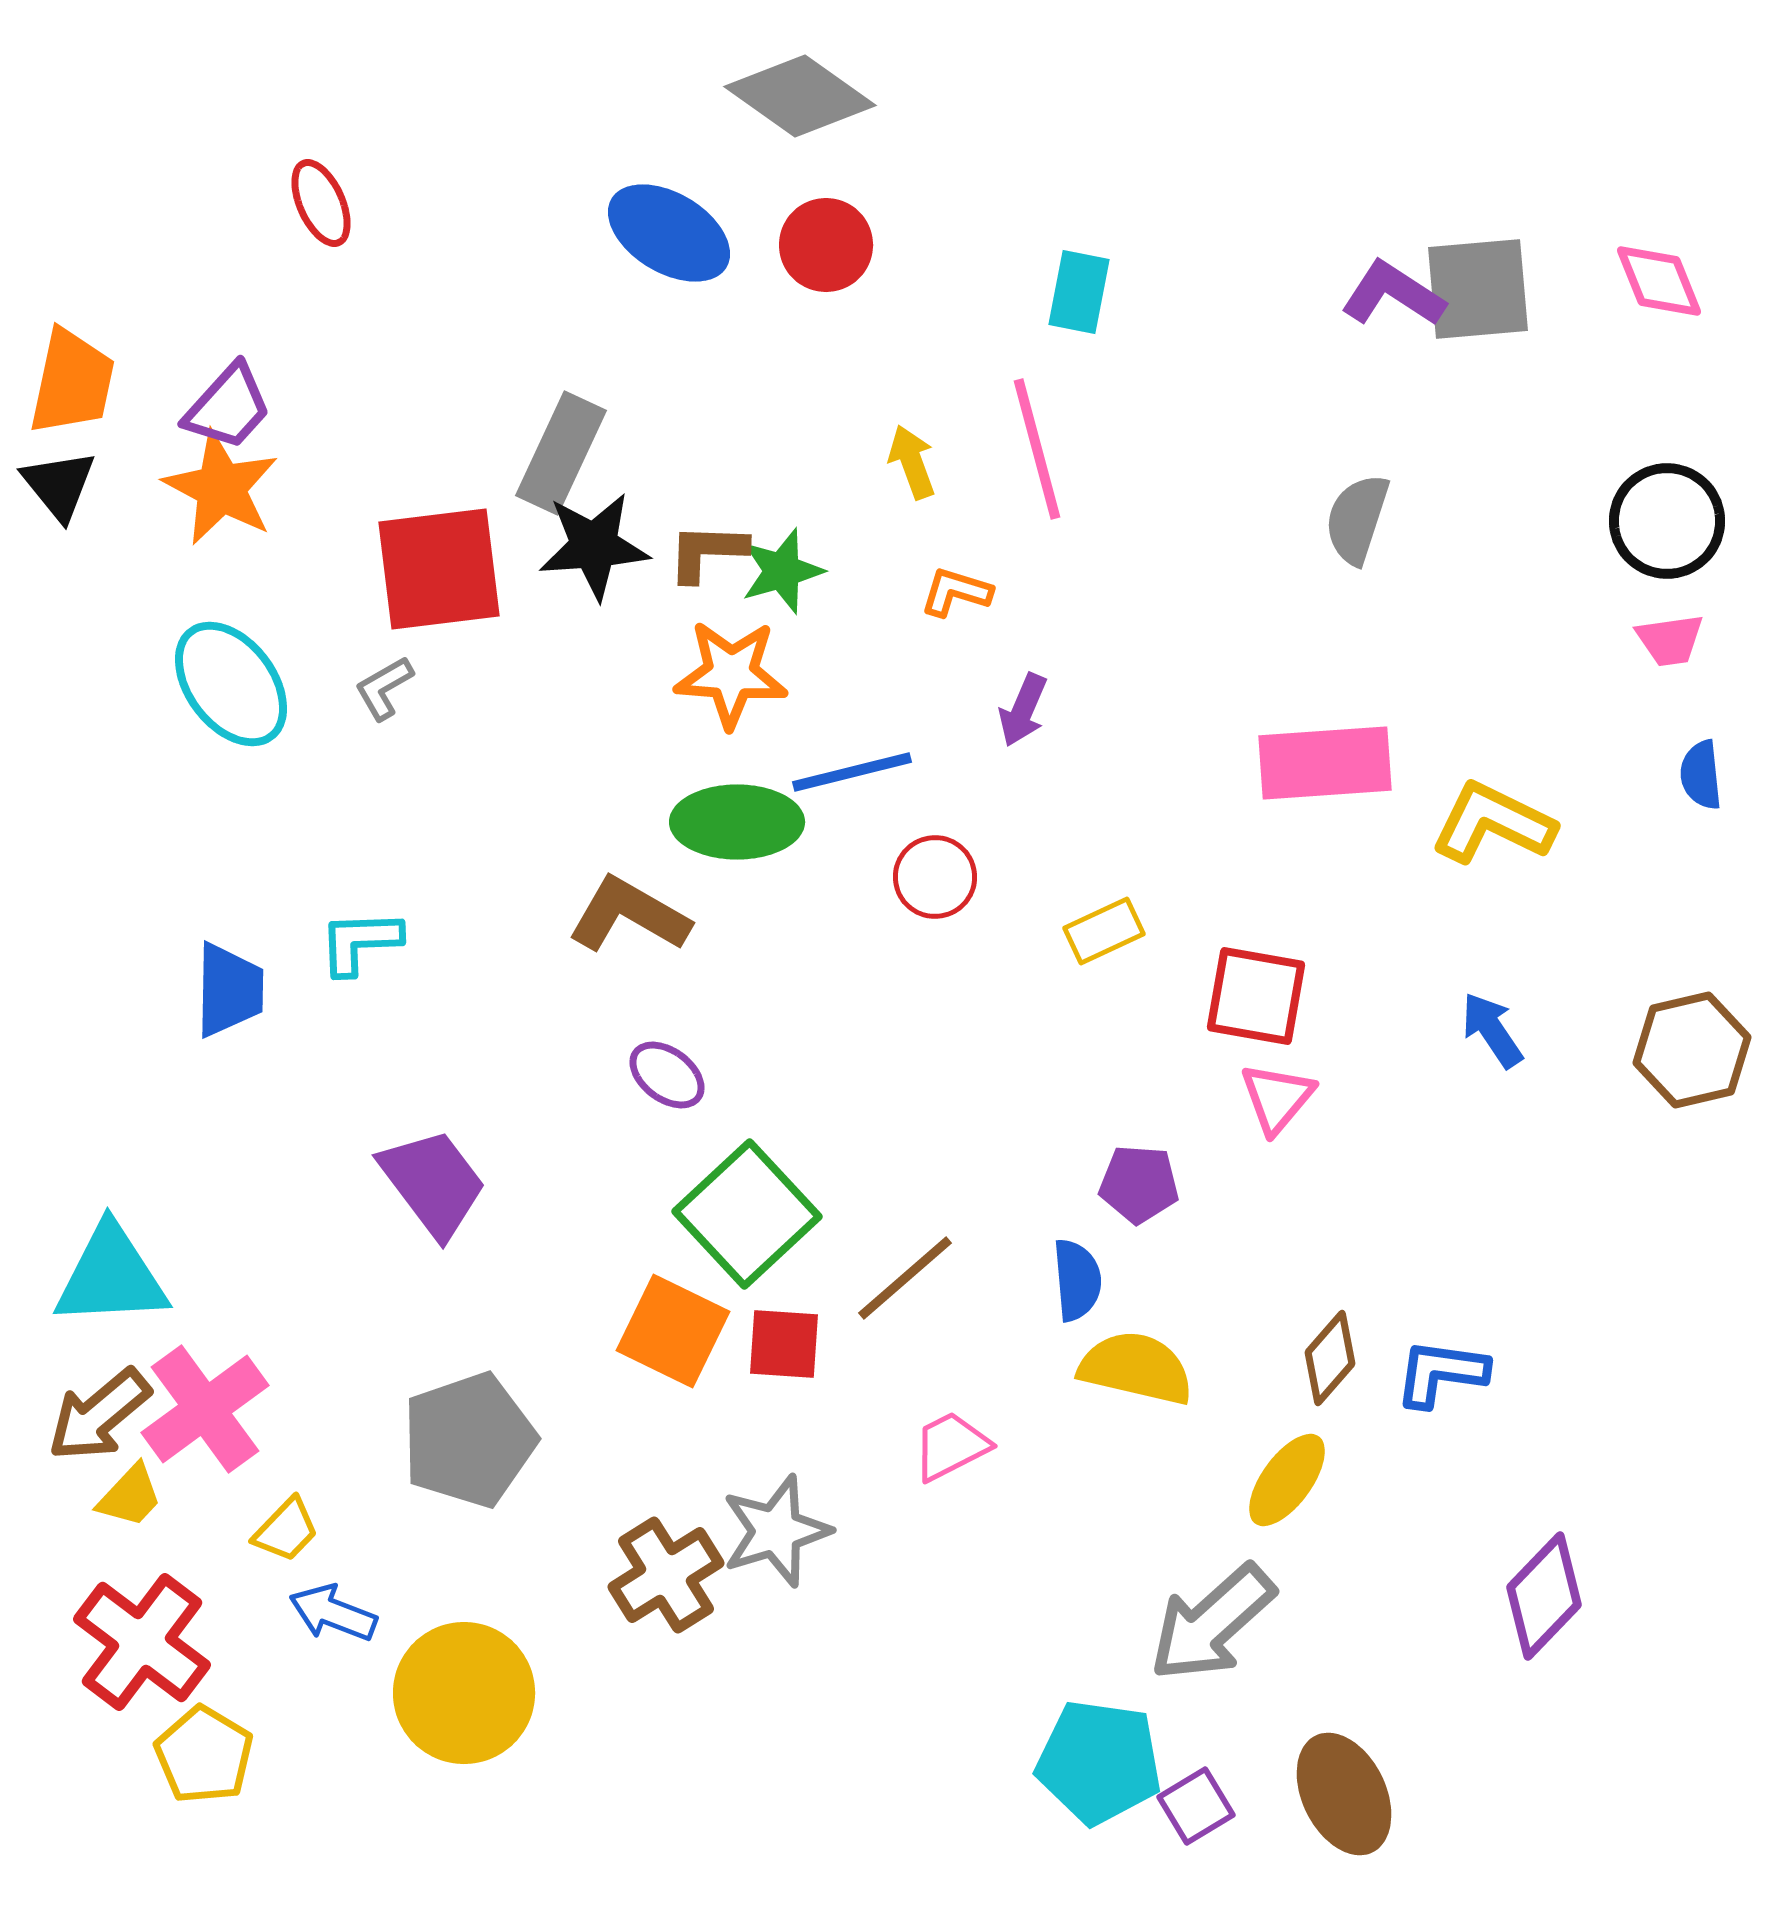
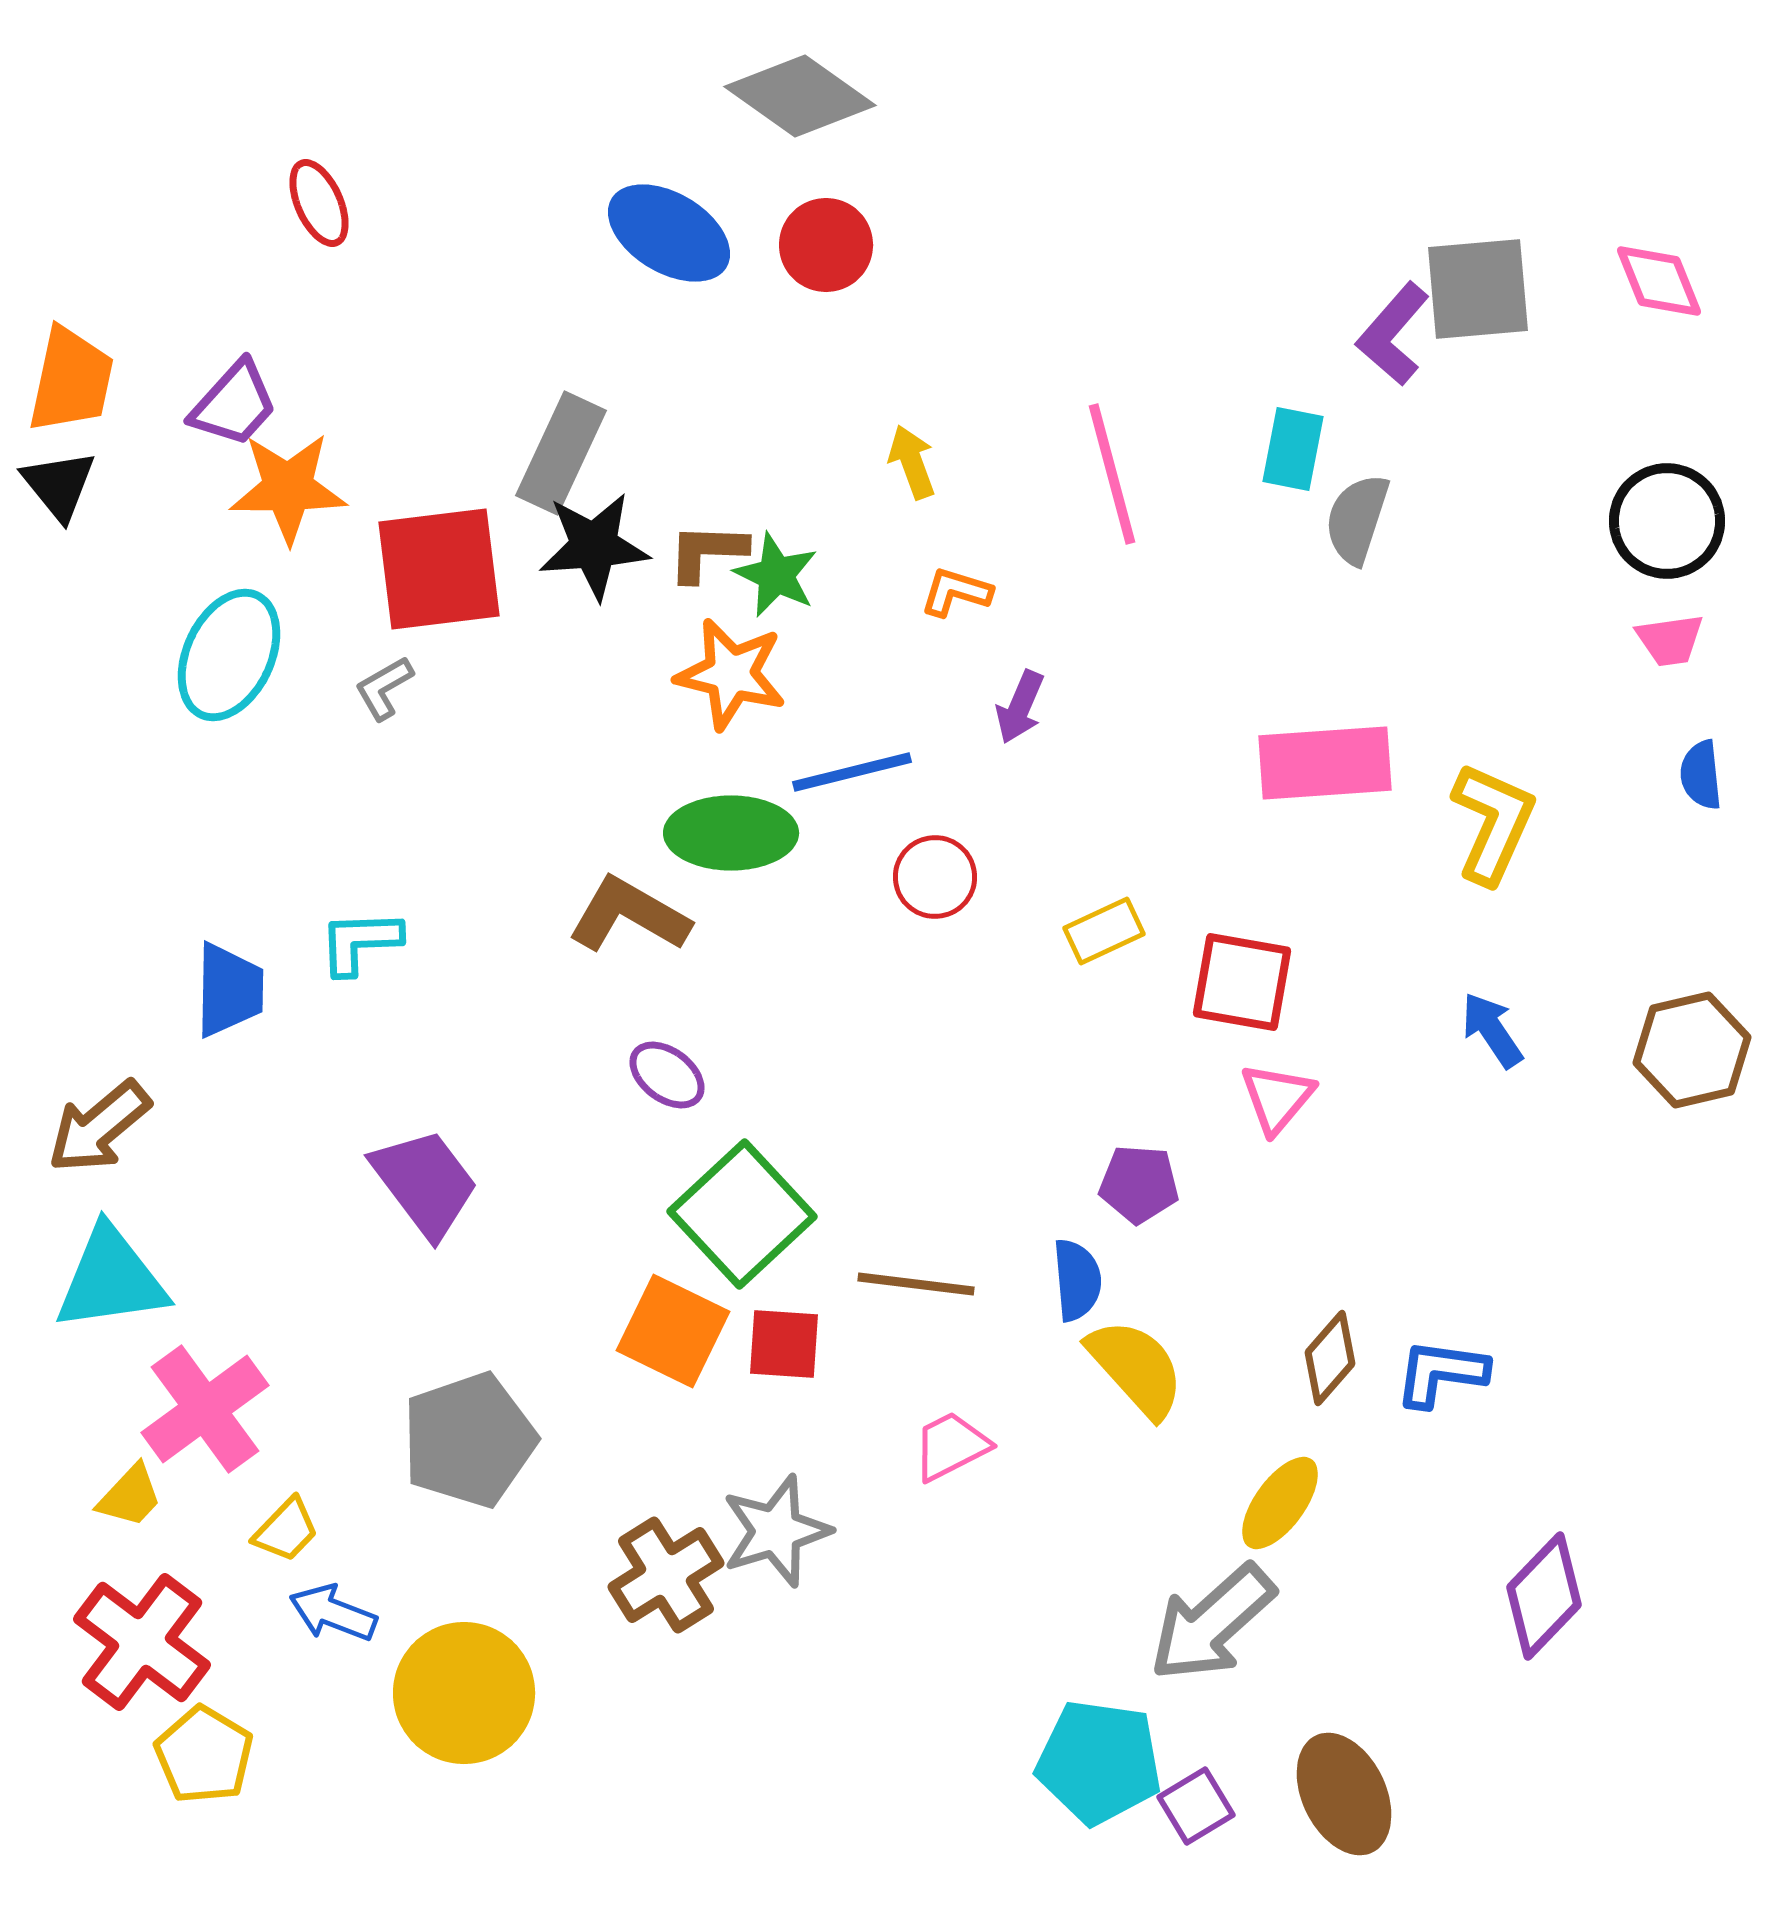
red ellipse at (321, 203): moved 2 px left
cyan rectangle at (1079, 292): moved 214 px right, 157 px down
purple L-shape at (1393, 294): moved 40 px down; rotated 82 degrees counterclockwise
orange trapezoid at (72, 382): moved 1 px left, 2 px up
purple trapezoid at (228, 407): moved 6 px right, 3 px up
pink line at (1037, 449): moved 75 px right, 25 px down
orange star at (221, 488): moved 67 px right; rotated 28 degrees counterclockwise
green star at (782, 571): moved 6 px left, 4 px down; rotated 30 degrees counterclockwise
orange star at (731, 674): rotated 10 degrees clockwise
cyan ellipse at (231, 684): moved 2 px left, 29 px up; rotated 62 degrees clockwise
purple arrow at (1023, 710): moved 3 px left, 3 px up
green ellipse at (737, 822): moved 6 px left, 11 px down
yellow L-shape at (1493, 823): rotated 88 degrees clockwise
red square at (1256, 996): moved 14 px left, 14 px up
purple trapezoid at (433, 1183): moved 8 px left
green square at (747, 1214): moved 5 px left
cyan triangle at (111, 1276): moved 3 px down; rotated 5 degrees counterclockwise
brown line at (905, 1278): moved 11 px right, 6 px down; rotated 48 degrees clockwise
yellow semicircle at (1136, 1368): rotated 35 degrees clockwise
brown arrow at (99, 1415): moved 288 px up
yellow ellipse at (1287, 1480): moved 7 px left, 23 px down
